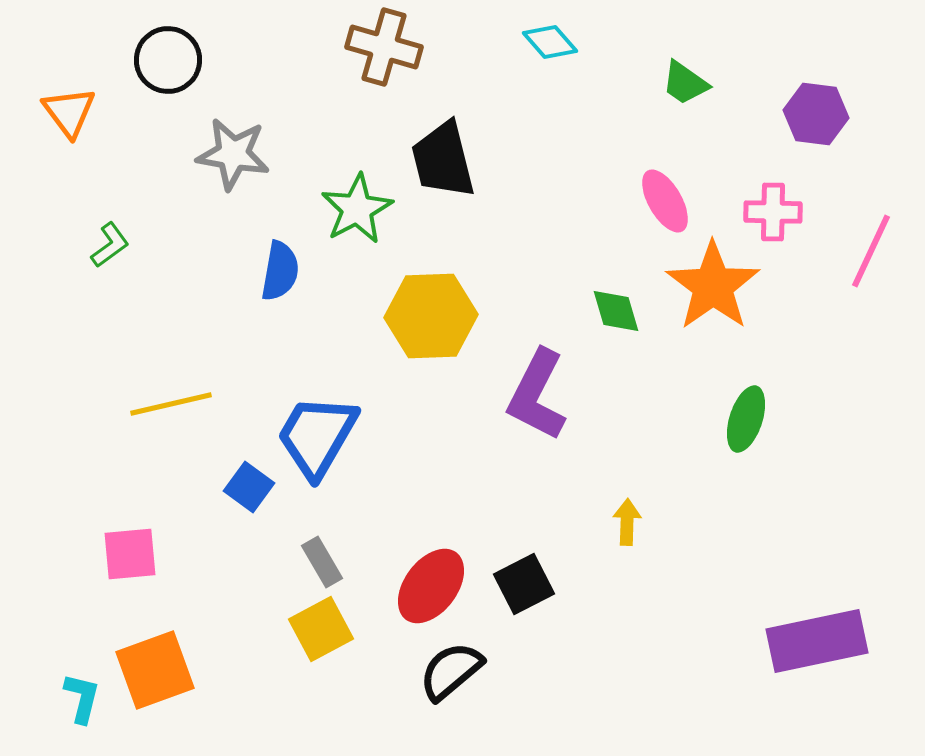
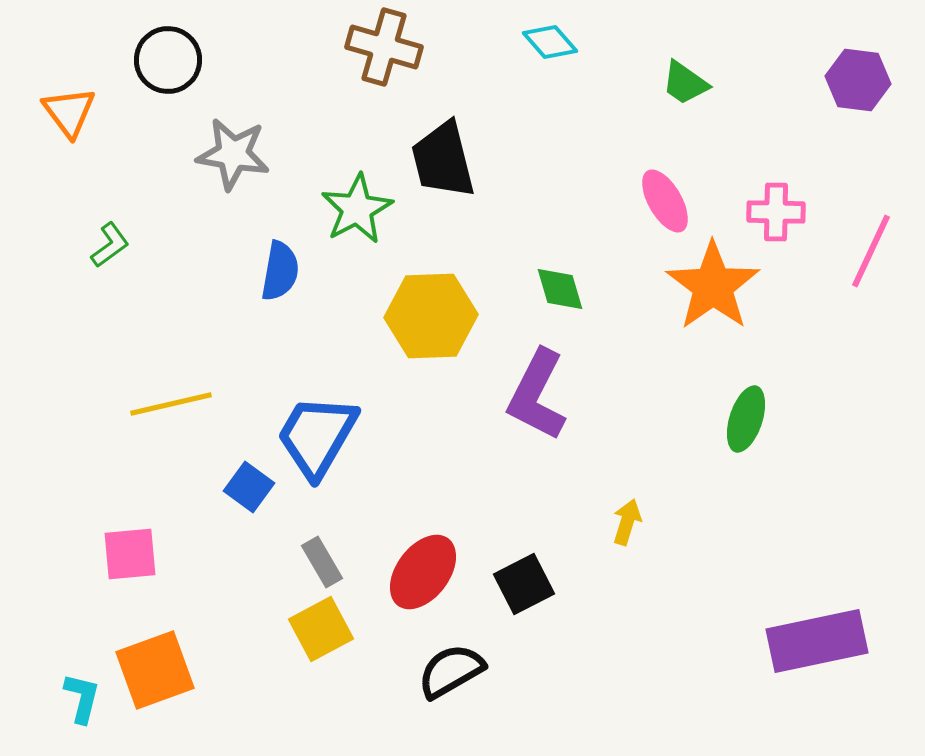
purple hexagon: moved 42 px right, 34 px up
pink cross: moved 3 px right
green diamond: moved 56 px left, 22 px up
yellow arrow: rotated 15 degrees clockwise
red ellipse: moved 8 px left, 14 px up
black semicircle: rotated 10 degrees clockwise
